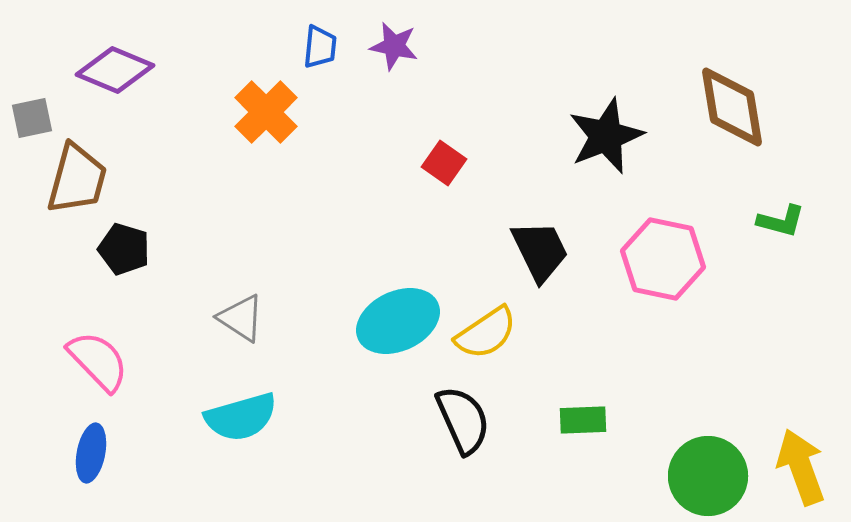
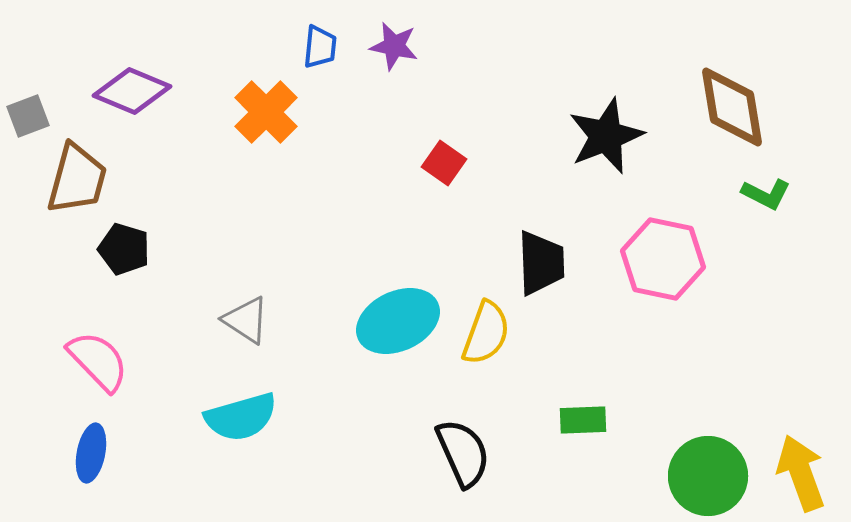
purple diamond: moved 17 px right, 21 px down
gray square: moved 4 px left, 2 px up; rotated 9 degrees counterclockwise
green L-shape: moved 15 px left, 27 px up; rotated 12 degrees clockwise
black trapezoid: moved 1 px right, 12 px down; rotated 24 degrees clockwise
gray triangle: moved 5 px right, 2 px down
yellow semicircle: rotated 36 degrees counterclockwise
black semicircle: moved 33 px down
yellow arrow: moved 6 px down
